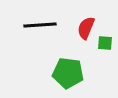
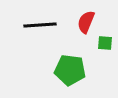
red semicircle: moved 6 px up
green pentagon: moved 2 px right, 3 px up
